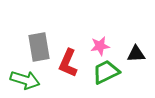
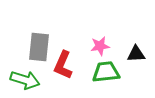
gray rectangle: rotated 16 degrees clockwise
red L-shape: moved 5 px left, 2 px down
green trapezoid: rotated 20 degrees clockwise
